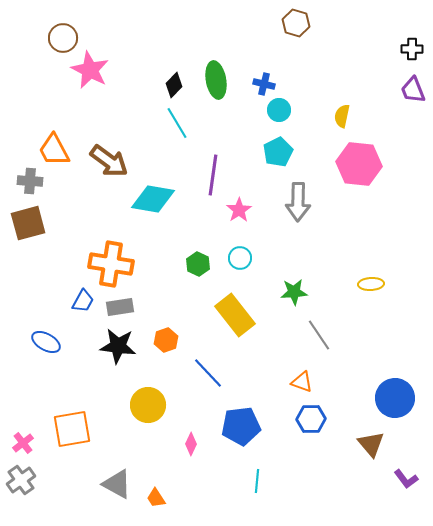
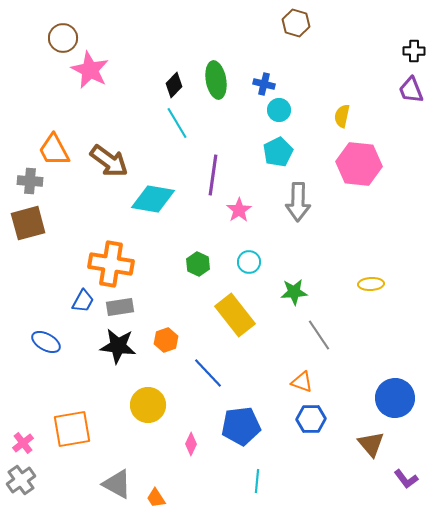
black cross at (412, 49): moved 2 px right, 2 px down
purple trapezoid at (413, 90): moved 2 px left
cyan circle at (240, 258): moved 9 px right, 4 px down
